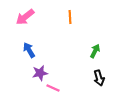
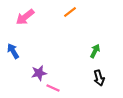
orange line: moved 5 px up; rotated 56 degrees clockwise
blue arrow: moved 16 px left, 1 px down
purple star: moved 1 px left
